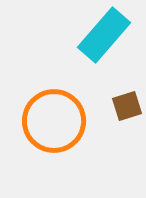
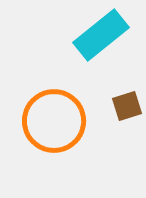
cyan rectangle: moved 3 px left; rotated 10 degrees clockwise
